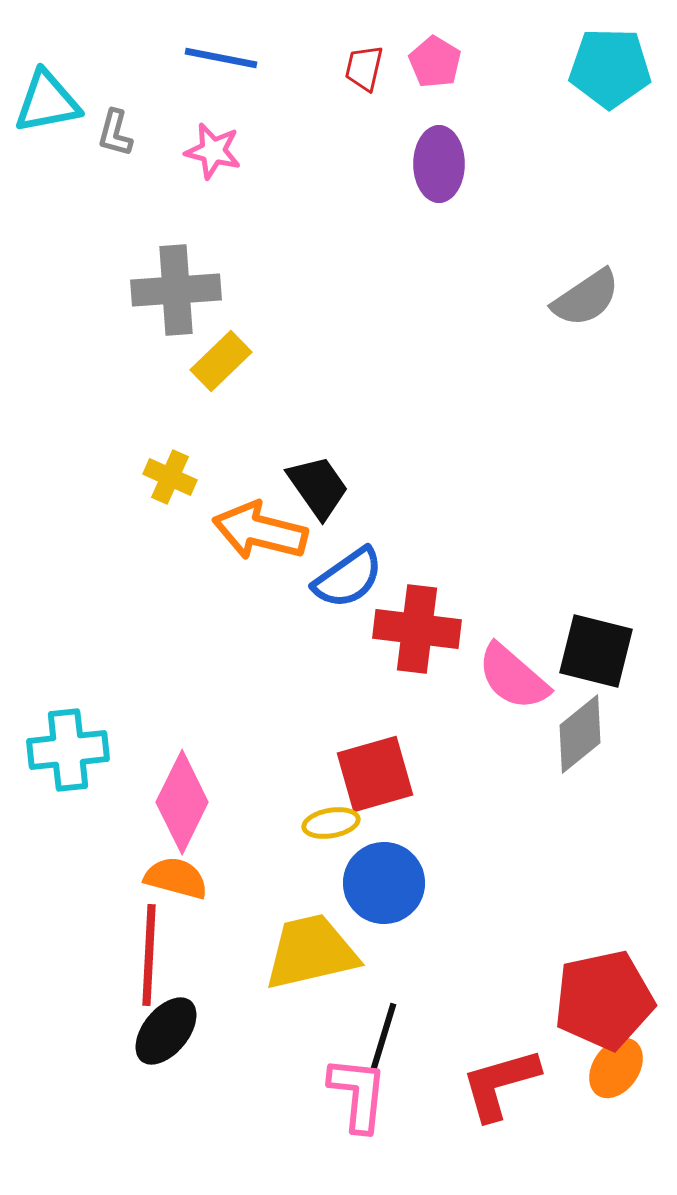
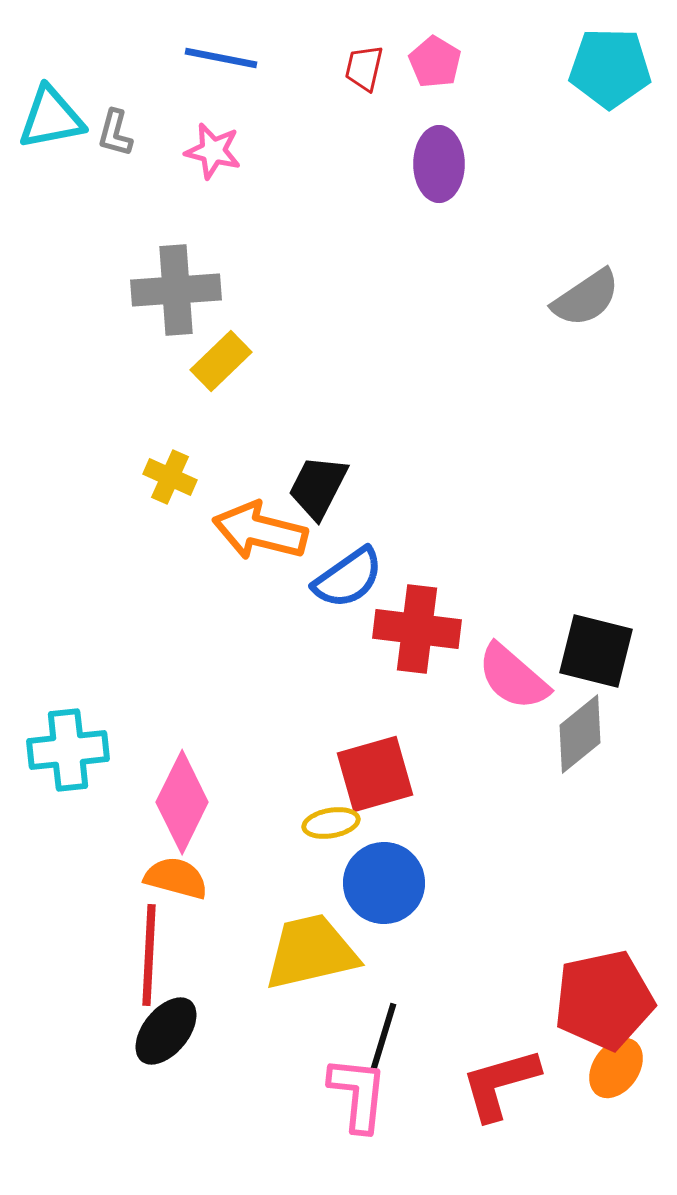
cyan triangle: moved 4 px right, 16 px down
black trapezoid: rotated 118 degrees counterclockwise
